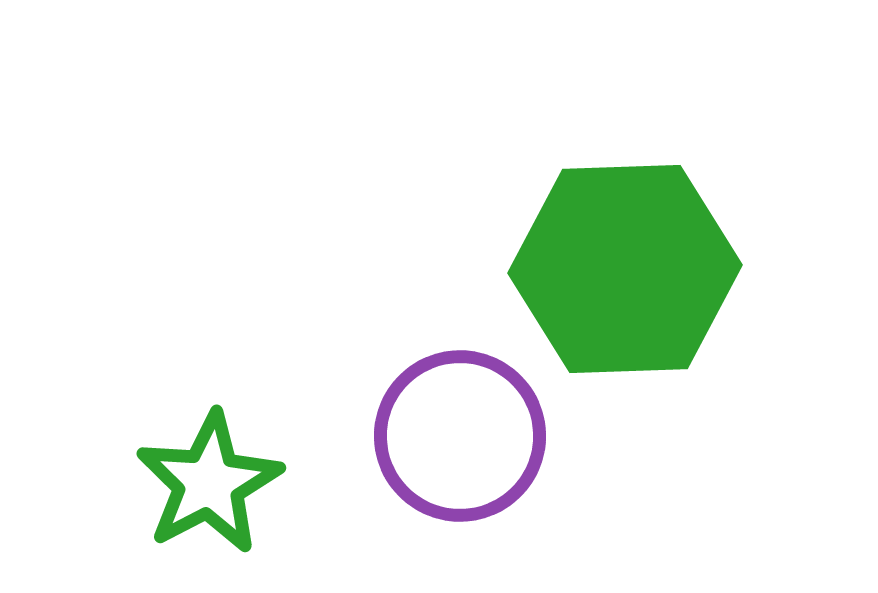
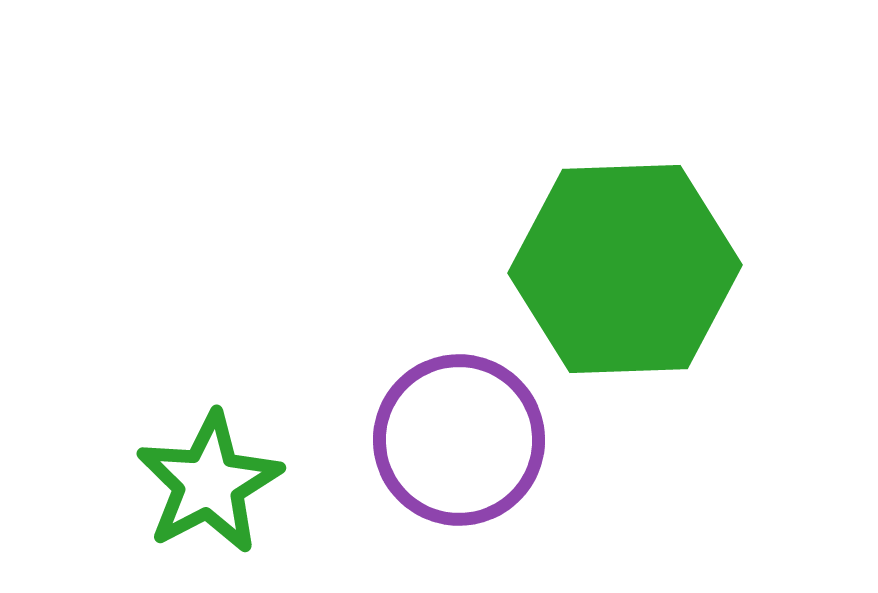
purple circle: moved 1 px left, 4 px down
